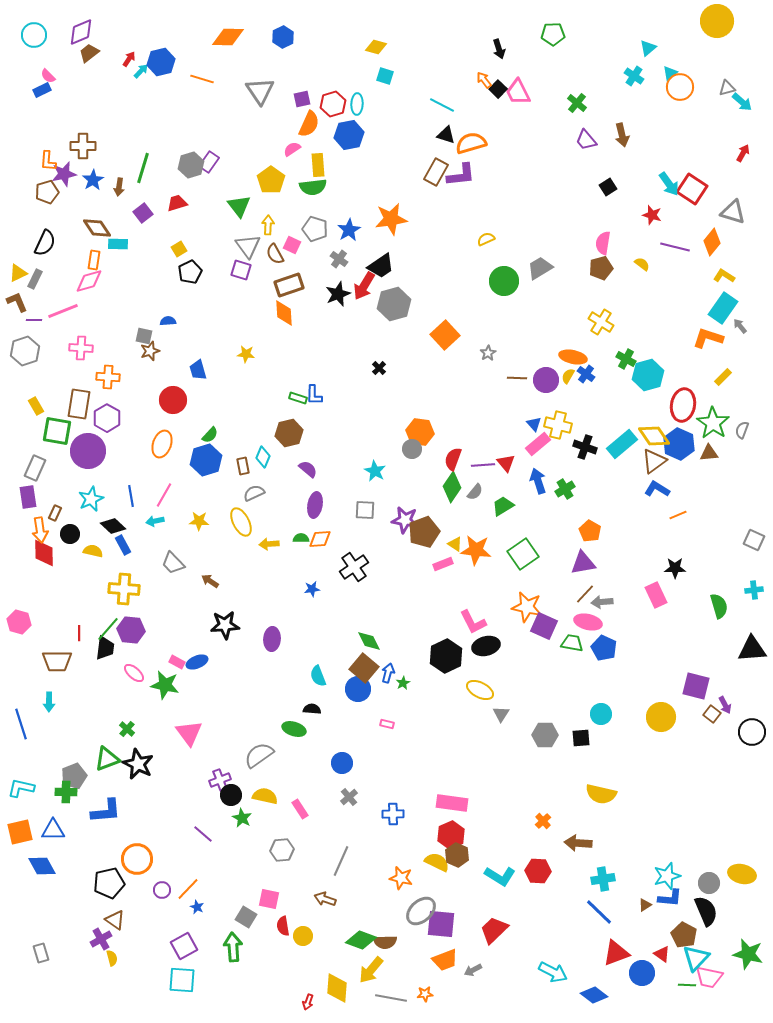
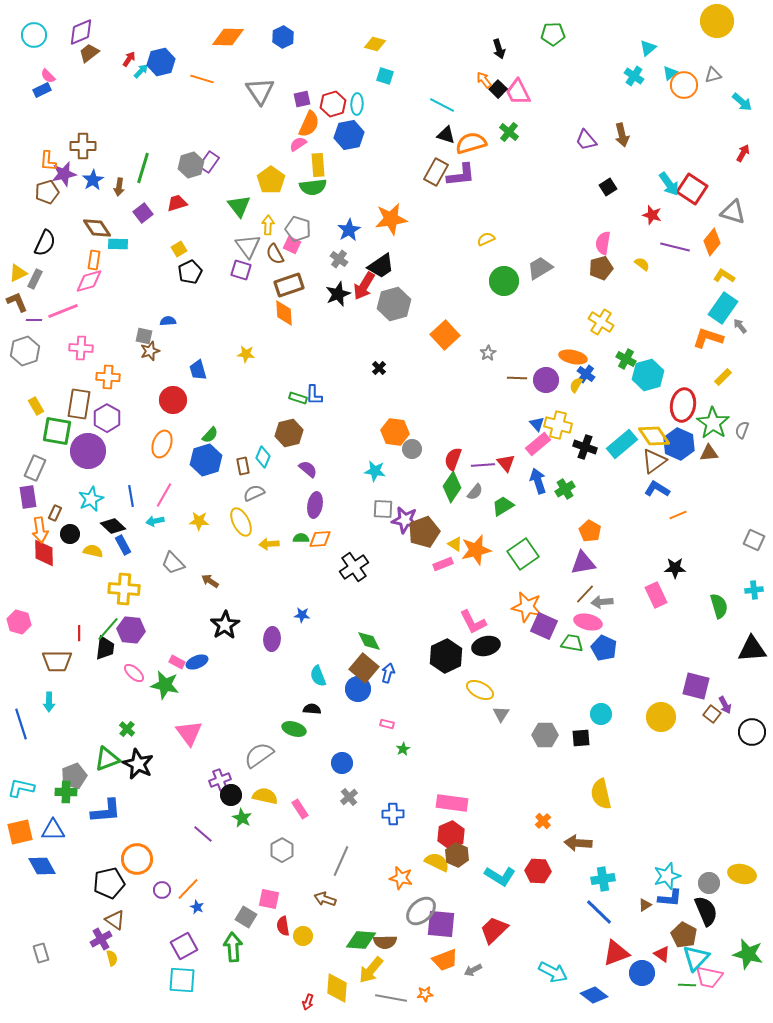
yellow diamond at (376, 47): moved 1 px left, 3 px up
orange circle at (680, 87): moved 4 px right, 2 px up
gray triangle at (727, 88): moved 14 px left, 13 px up
green cross at (577, 103): moved 68 px left, 29 px down
pink semicircle at (292, 149): moved 6 px right, 5 px up
gray pentagon at (315, 229): moved 17 px left
yellow semicircle at (568, 376): moved 8 px right, 9 px down
blue triangle at (534, 424): moved 3 px right
orange hexagon at (420, 432): moved 25 px left
cyan star at (375, 471): rotated 20 degrees counterclockwise
gray square at (365, 510): moved 18 px right, 1 px up
orange star at (476, 550): rotated 20 degrees counterclockwise
blue star at (312, 589): moved 10 px left, 26 px down; rotated 14 degrees clockwise
black star at (225, 625): rotated 28 degrees counterclockwise
green star at (403, 683): moved 66 px down
yellow semicircle at (601, 794): rotated 64 degrees clockwise
gray hexagon at (282, 850): rotated 25 degrees counterclockwise
green diamond at (361, 940): rotated 16 degrees counterclockwise
